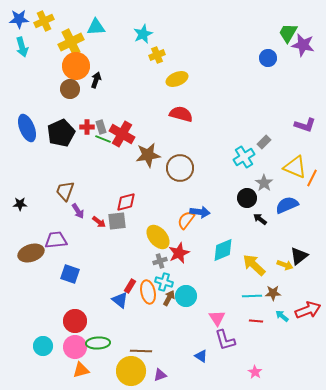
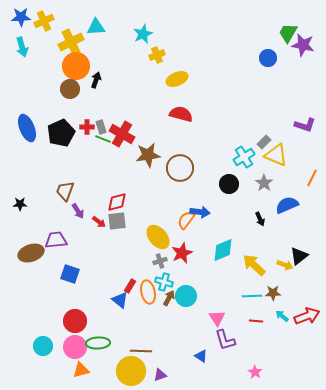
blue star at (19, 19): moved 2 px right, 2 px up
yellow triangle at (295, 167): moved 19 px left, 12 px up
black circle at (247, 198): moved 18 px left, 14 px up
red diamond at (126, 202): moved 9 px left
black arrow at (260, 219): rotated 152 degrees counterclockwise
red star at (179, 253): moved 3 px right
red arrow at (308, 310): moved 1 px left, 6 px down
